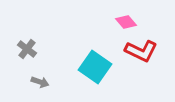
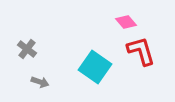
red L-shape: rotated 132 degrees counterclockwise
